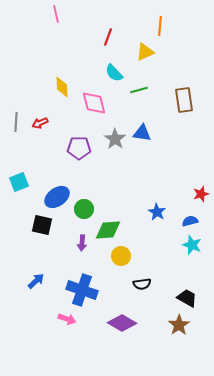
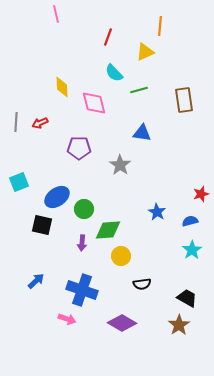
gray star: moved 5 px right, 26 px down
cyan star: moved 5 px down; rotated 18 degrees clockwise
